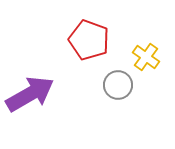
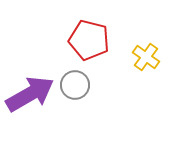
red pentagon: rotated 6 degrees counterclockwise
gray circle: moved 43 px left
